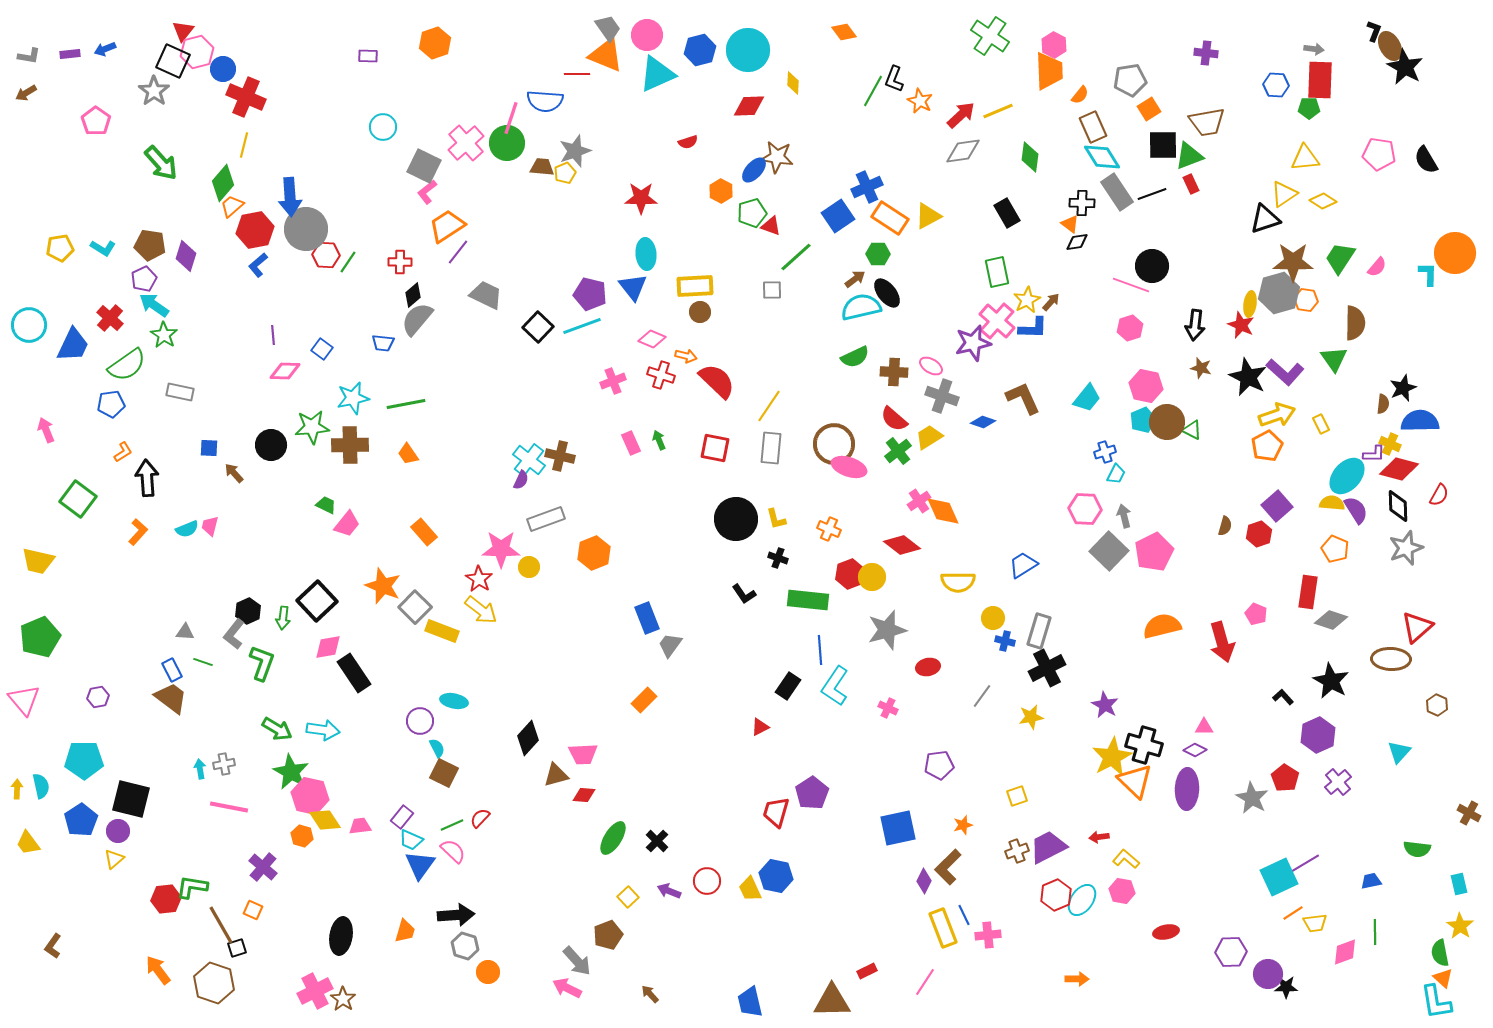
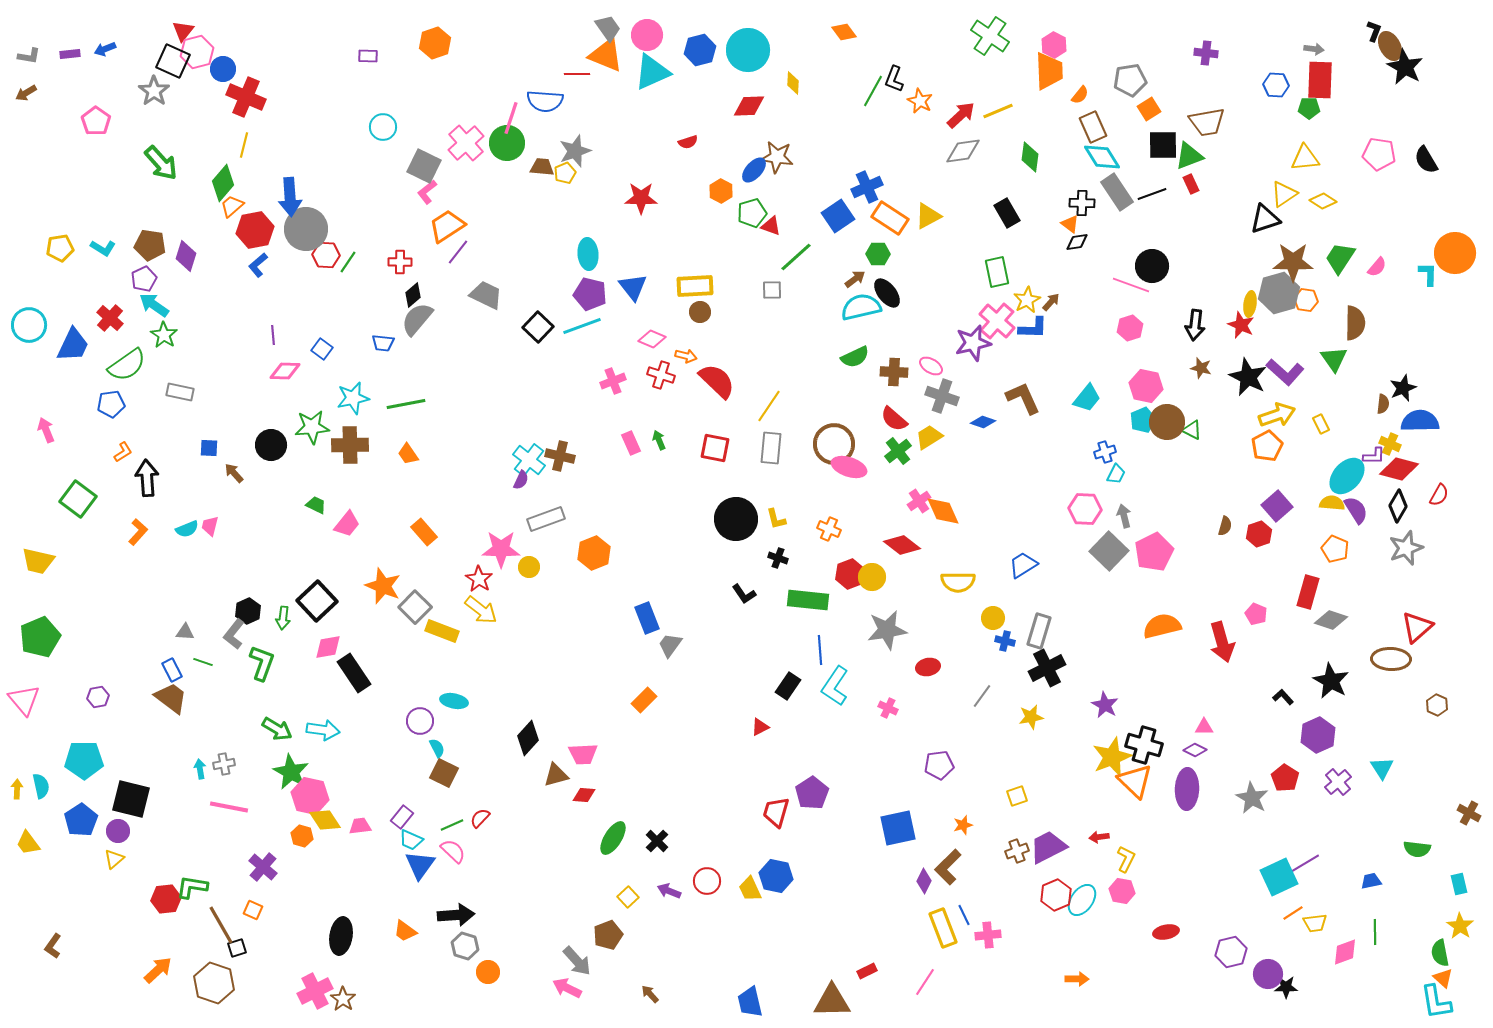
cyan triangle at (657, 74): moved 5 px left, 2 px up
cyan ellipse at (646, 254): moved 58 px left
purple L-shape at (1374, 454): moved 2 px down
green trapezoid at (326, 505): moved 10 px left
black diamond at (1398, 506): rotated 32 degrees clockwise
red rectangle at (1308, 592): rotated 8 degrees clockwise
gray star at (887, 630): rotated 6 degrees clockwise
cyan triangle at (1399, 752): moved 17 px left, 16 px down; rotated 15 degrees counterclockwise
yellow star at (1112, 757): rotated 6 degrees clockwise
yellow L-shape at (1126, 859): rotated 76 degrees clockwise
orange trapezoid at (405, 931): rotated 110 degrees clockwise
purple hexagon at (1231, 952): rotated 12 degrees counterclockwise
orange arrow at (158, 970): rotated 84 degrees clockwise
